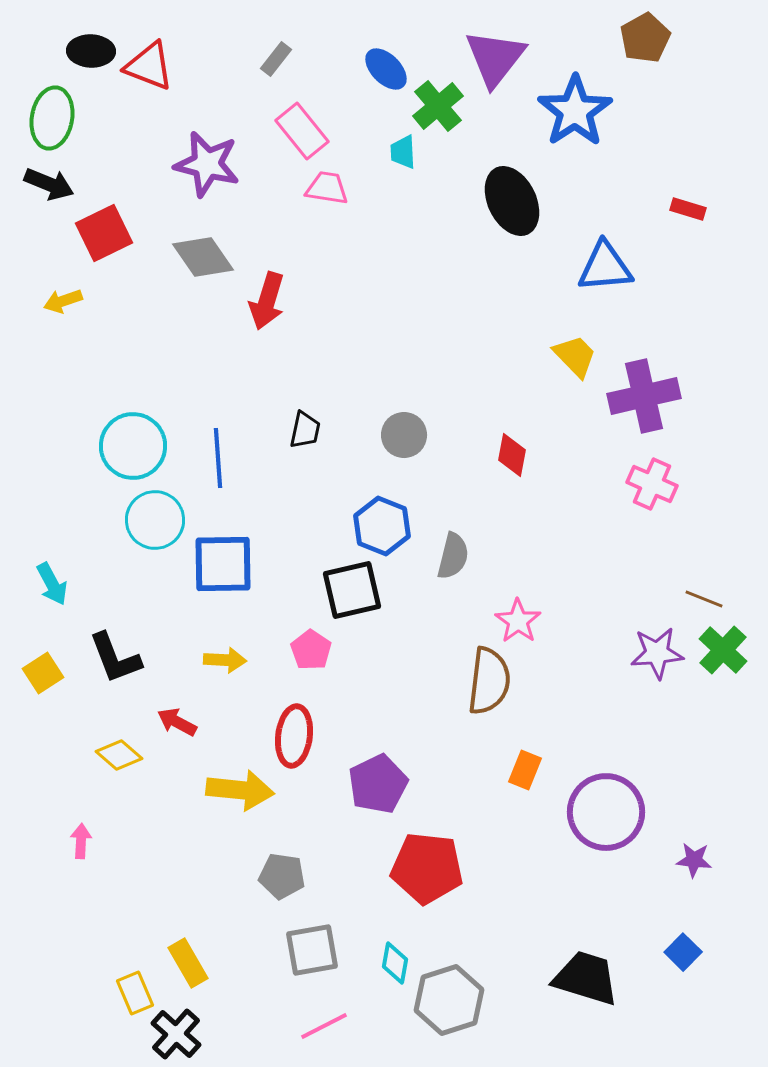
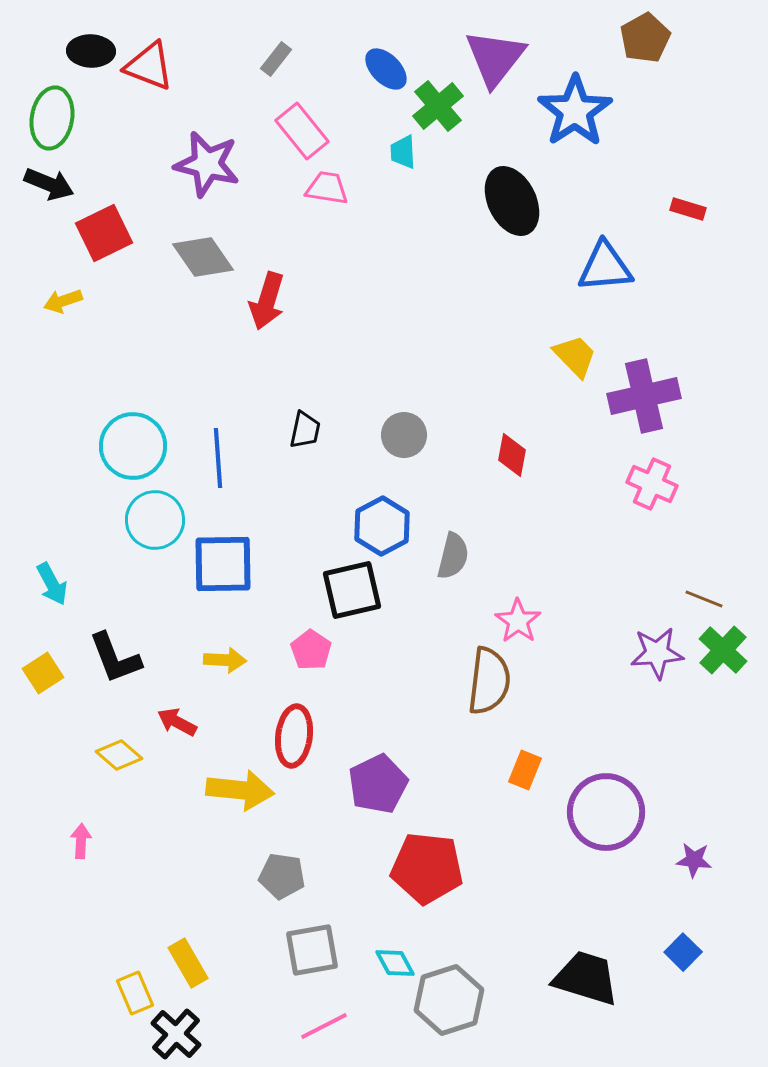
blue hexagon at (382, 526): rotated 10 degrees clockwise
cyan diamond at (395, 963): rotated 39 degrees counterclockwise
